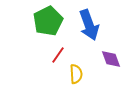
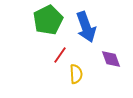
green pentagon: moved 1 px up
blue arrow: moved 3 px left, 2 px down
red line: moved 2 px right
